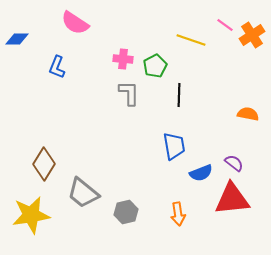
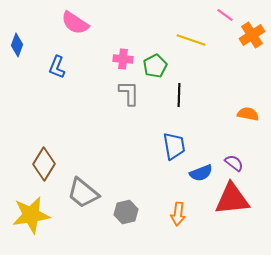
pink line: moved 10 px up
blue diamond: moved 6 px down; rotated 70 degrees counterclockwise
orange arrow: rotated 15 degrees clockwise
